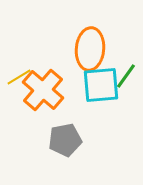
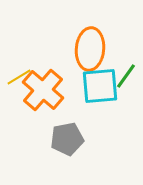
cyan square: moved 1 px left, 1 px down
gray pentagon: moved 2 px right, 1 px up
